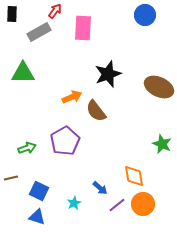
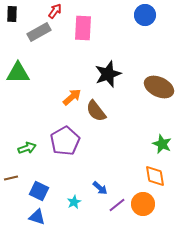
green triangle: moved 5 px left
orange arrow: rotated 18 degrees counterclockwise
orange diamond: moved 21 px right
cyan star: moved 1 px up
